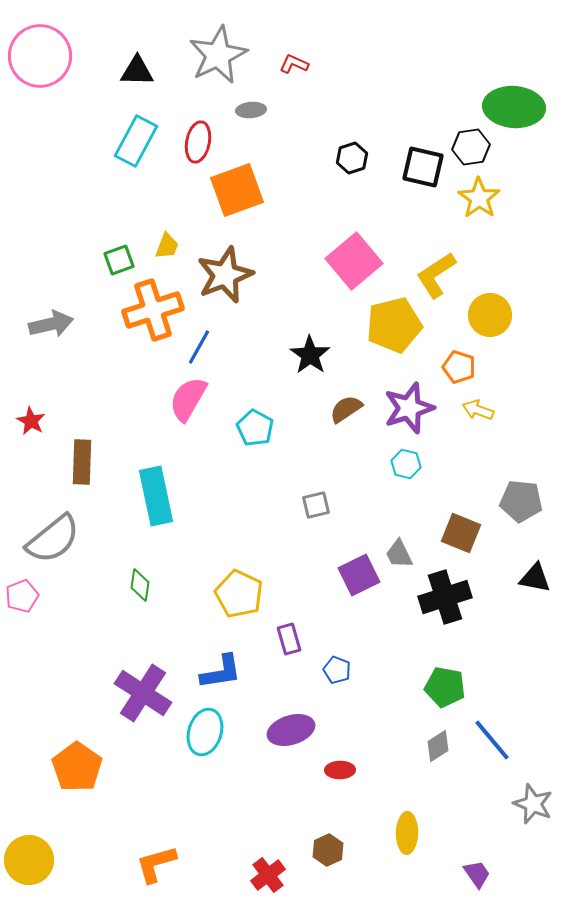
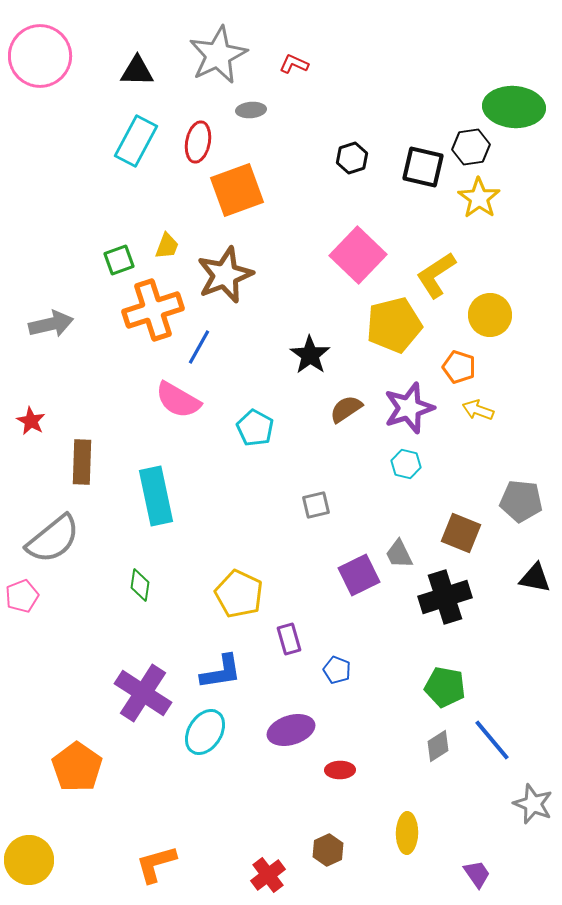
pink square at (354, 261): moved 4 px right, 6 px up; rotated 6 degrees counterclockwise
pink semicircle at (188, 399): moved 10 px left, 1 px down; rotated 90 degrees counterclockwise
cyan ellipse at (205, 732): rotated 15 degrees clockwise
